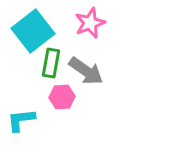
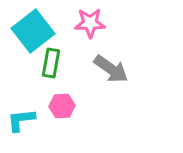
pink star: rotated 20 degrees clockwise
gray arrow: moved 25 px right, 2 px up
pink hexagon: moved 9 px down
